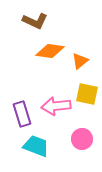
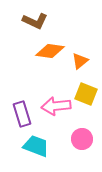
yellow square: moved 1 px left; rotated 10 degrees clockwise
